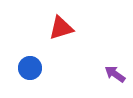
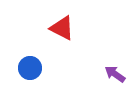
red triangle: moved 1 px right; rotated 44 degrees clockwise
